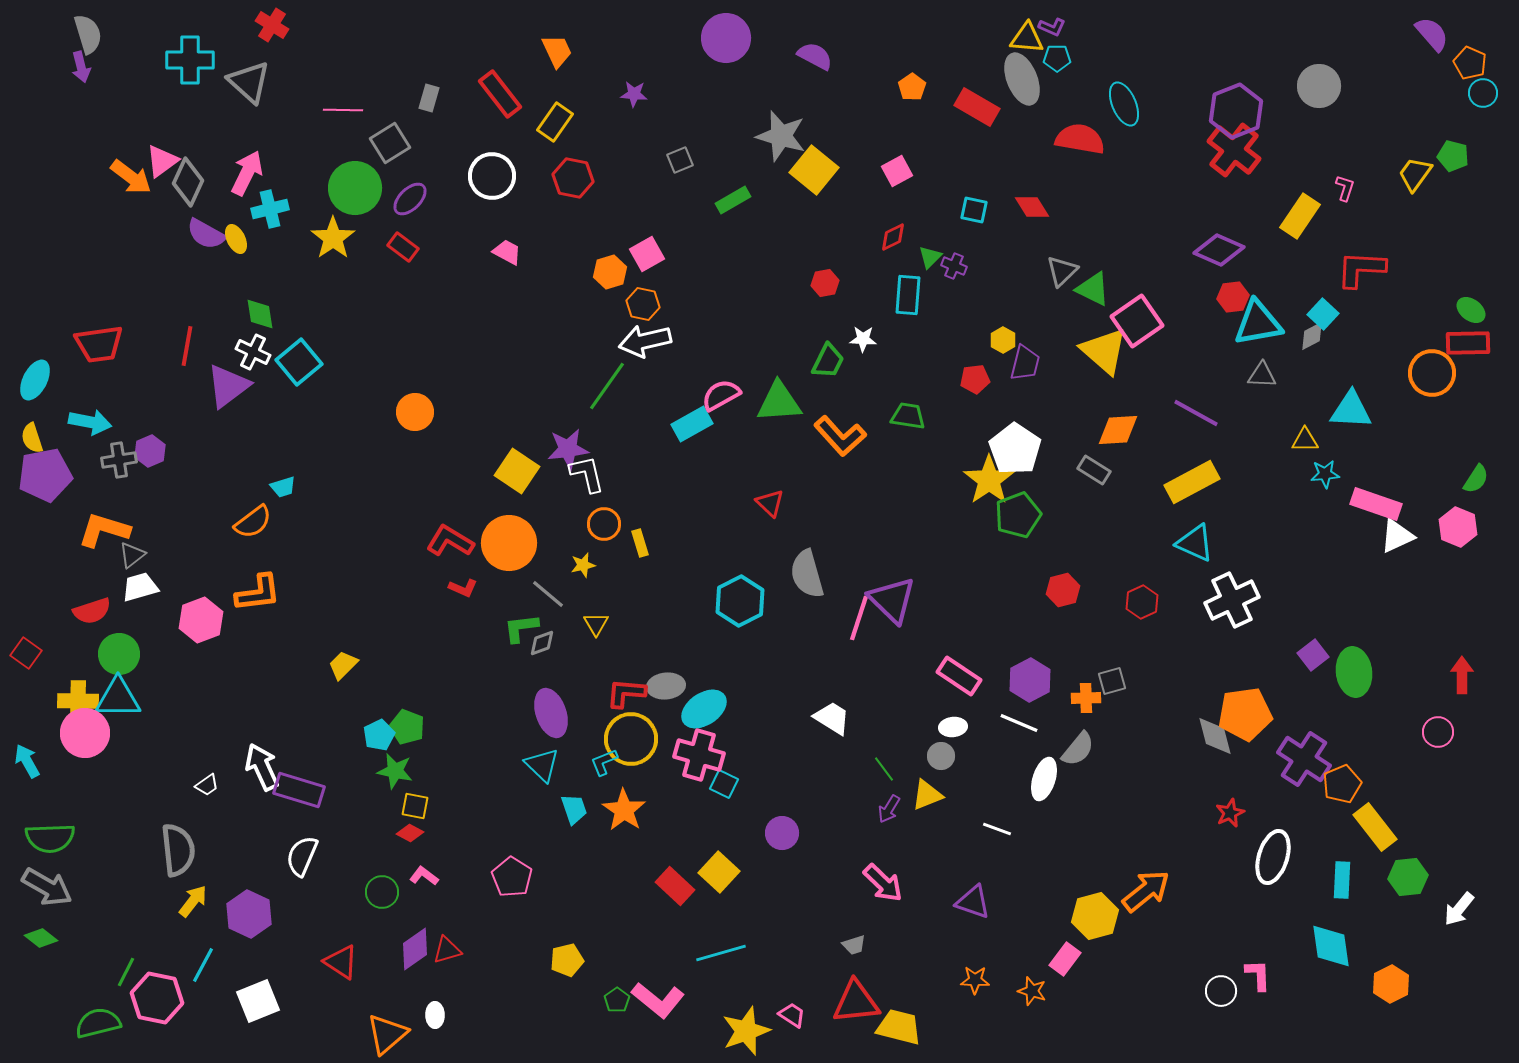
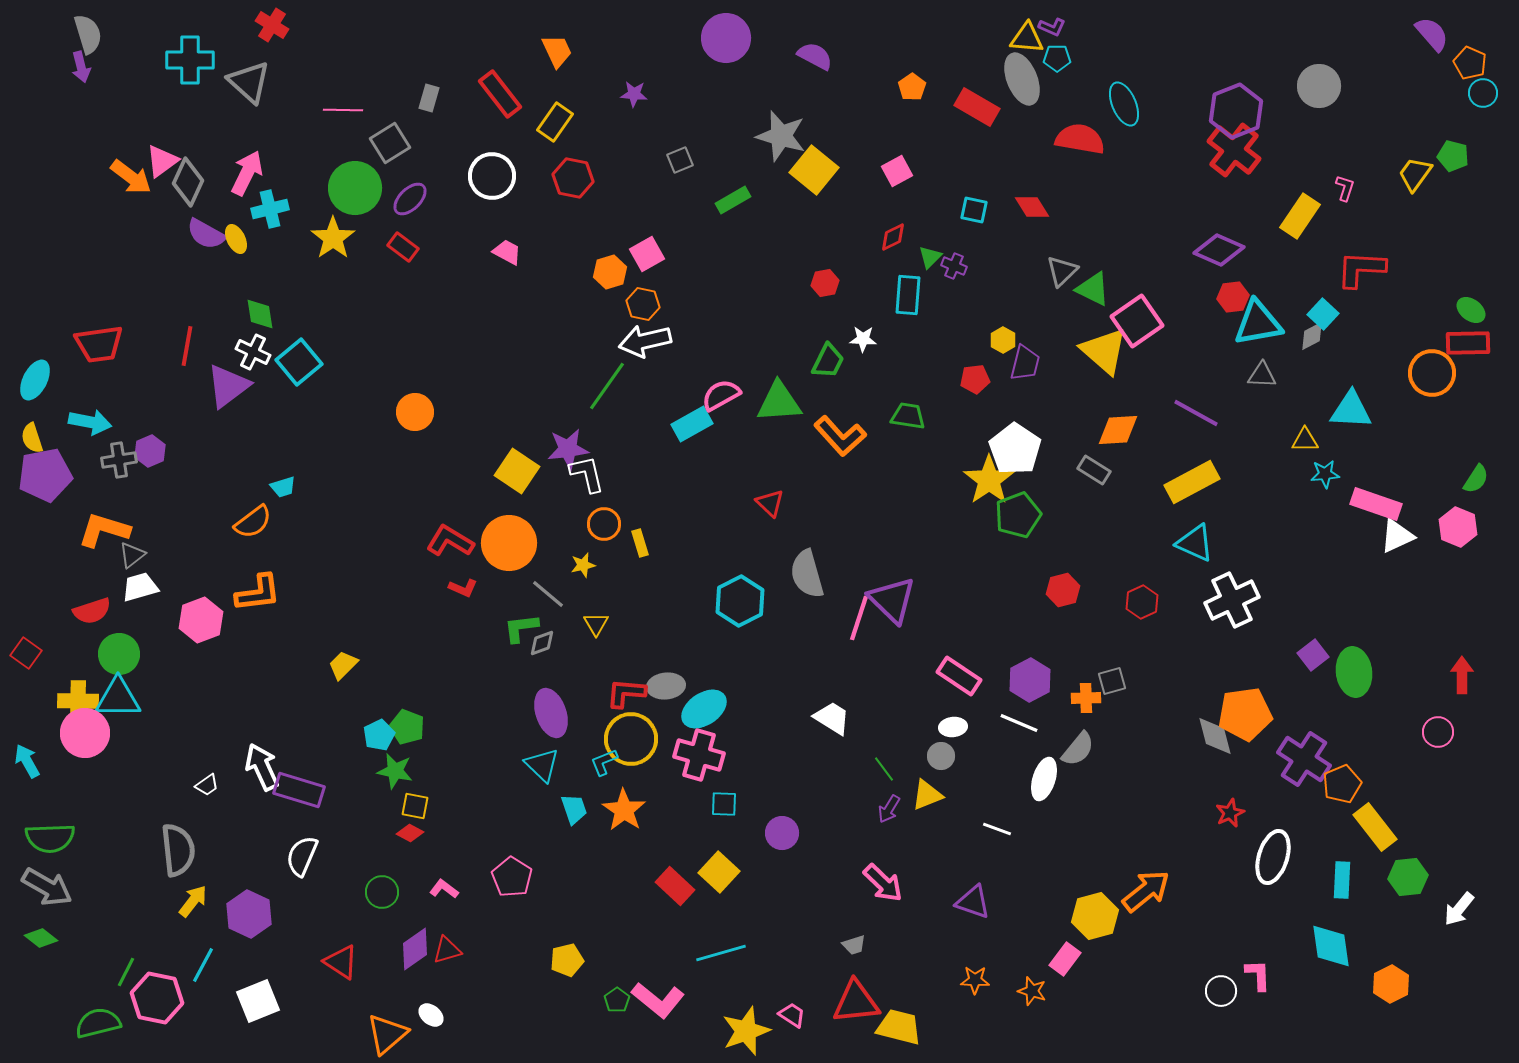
cyan square at (724, 784): moved 20 px down; rotated 24 degrees counterclockwise
pink L-shape at (424, 876): moved 20 px right, 13 px down
white ellipse at (435, 1015): moved 4 px left; rotated 50 degrees counterclockwise
